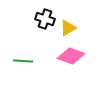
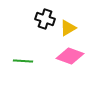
pink diamond: moved 1 px left
